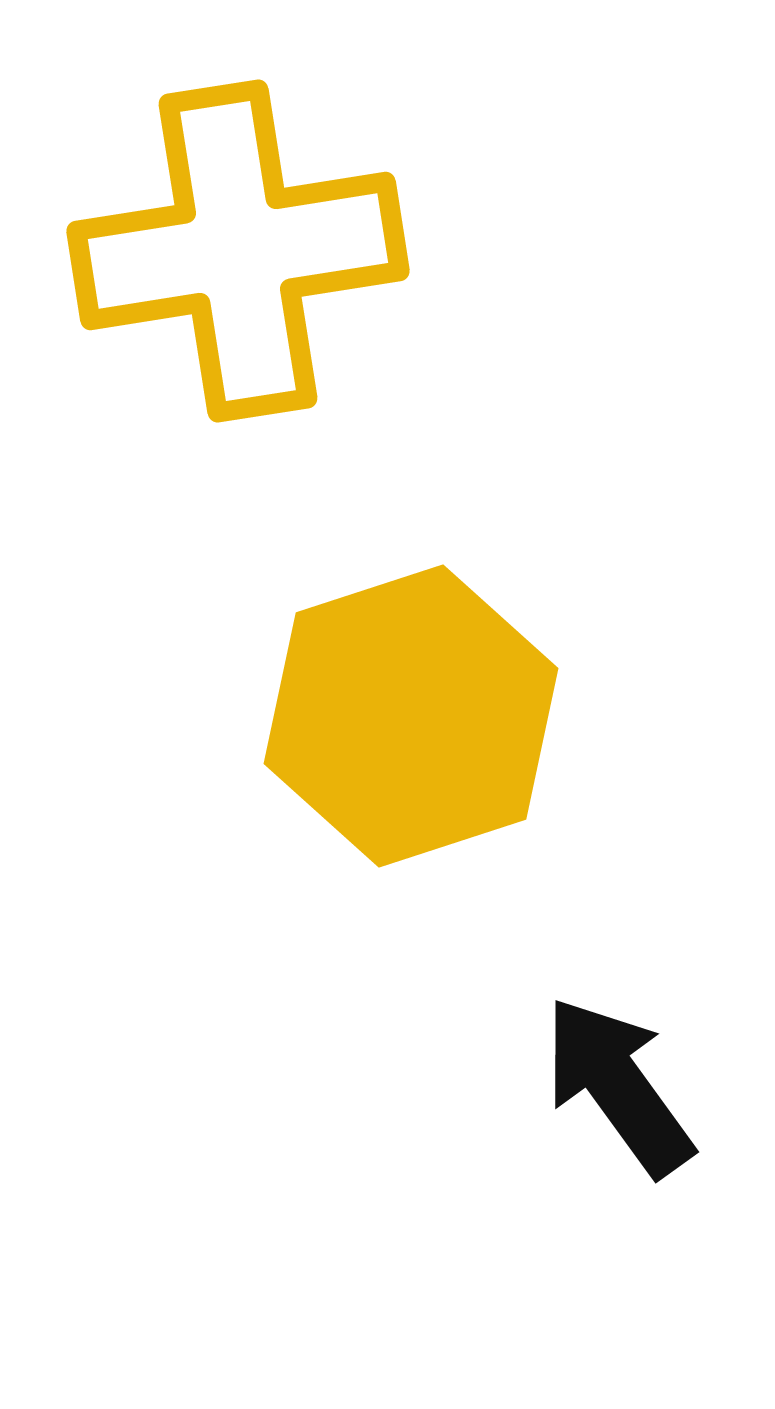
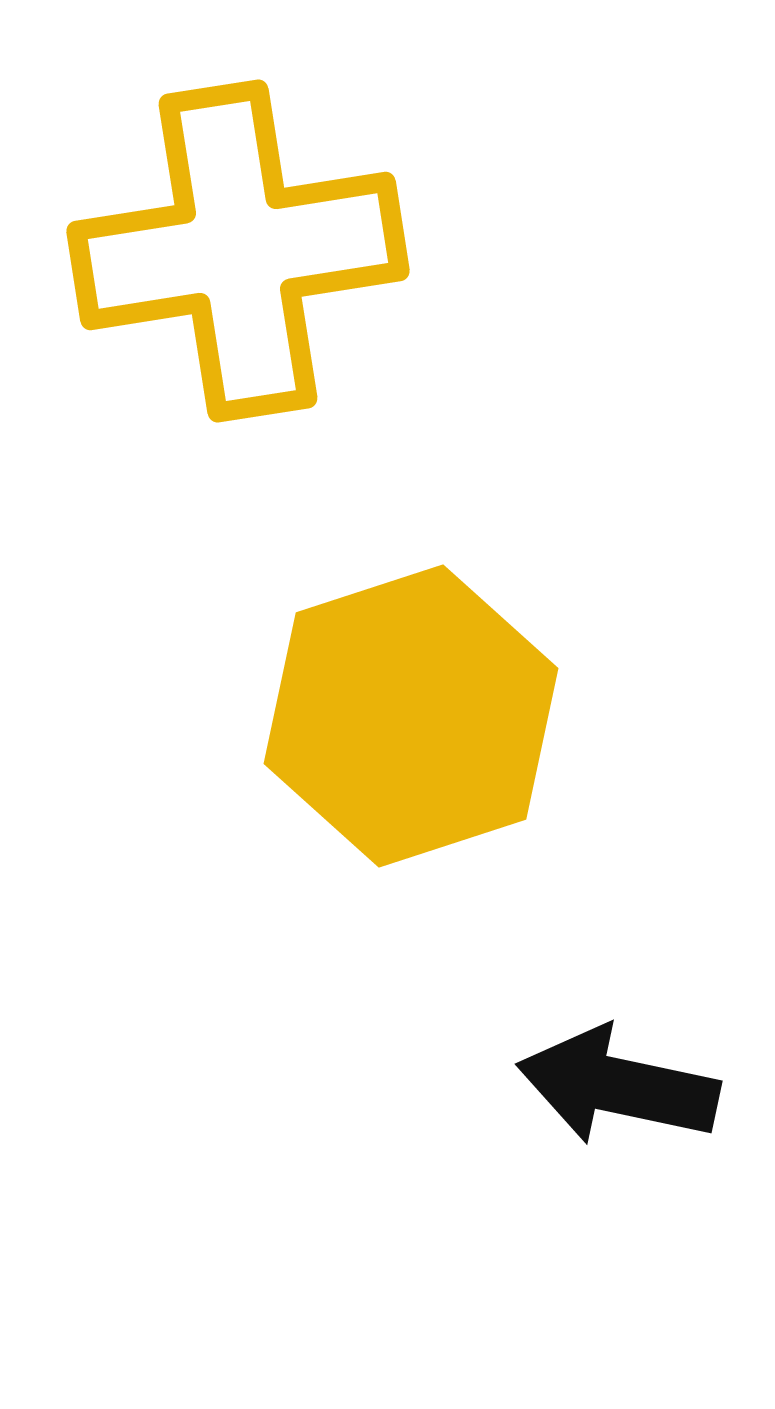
black arrow: rotated 42 degrees counterclockwise
